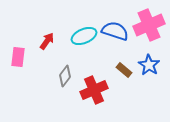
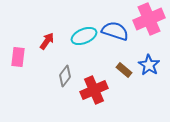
pink cross: moved 6 px up
